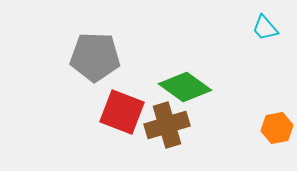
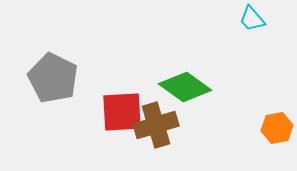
cyan trapezoid: moved 13 px left, 9 px up
gray pentagon: moved 42 px left, 21 px down; rotated 24 degrees clockwise
red square: rotated 24 degrees counterclockwise
brown cross: moved 11 px left
